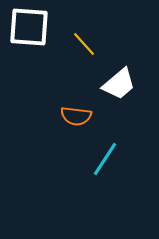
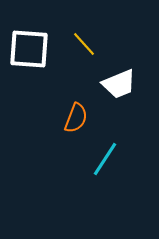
white square: moved 22 px down
white trapezoid: rotated 18 degrees clockwise
orange semicircle: moved 2 px down; rotated 76 degrees counterclockwise
